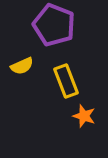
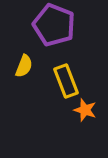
yellow semicircle: moved 2 px right; rotated 45 degrees counterclockwise
orange star: moved 1 px right, 6 px up
